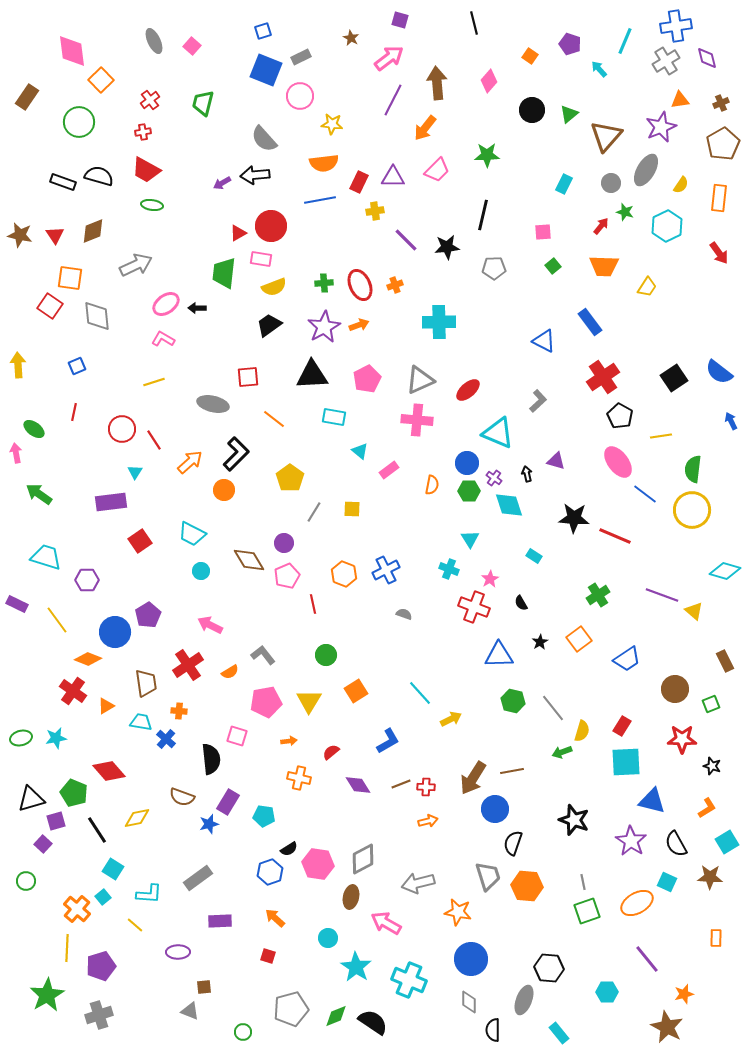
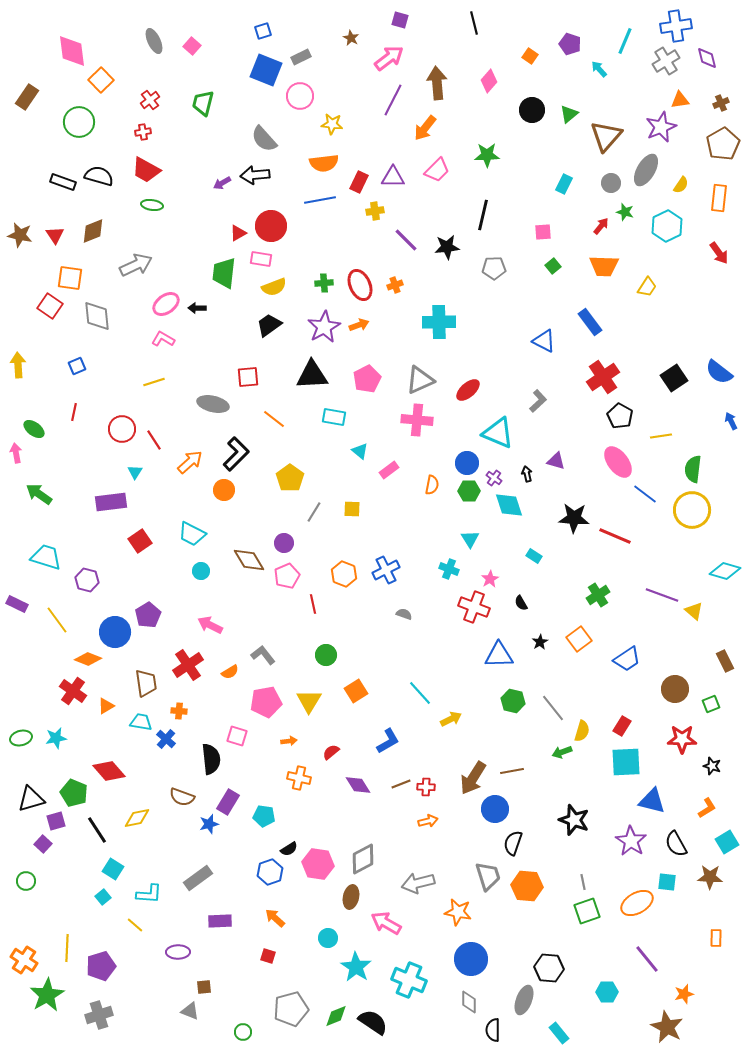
purple hexagon at (87, 580): rotated 15 degrees clockwise
cyan square at (667, 882): rotated 18 degrees counterclockwise
orange cross at (77, 909): moved 53 px left, 51 px down; rotated 8 degrees counterclockwise
